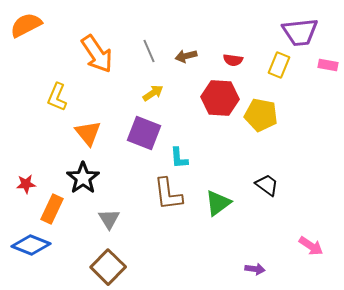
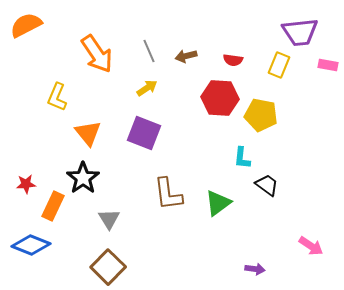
yellow arrow: moved 6 px left, 5 px up
cyan L-shape: moved 63 px right; rotated 10 degrees clockwise
orange rectangle: moved 1 px right, 3 px up
